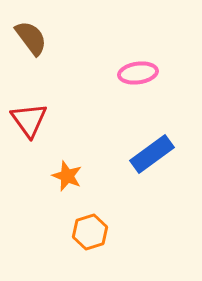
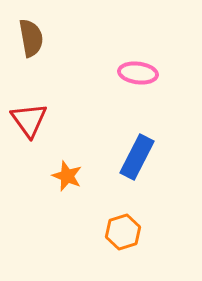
brown semicircle: rotated 27 degrees clockwise
pink ellipse: rotated 15 degrees clockwise
blue rectangle: moved 15 px left, 3 px down; rotated 27 degrees counterclockwise
orange hexagon: moved 33 px right
